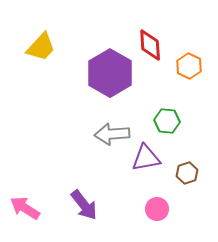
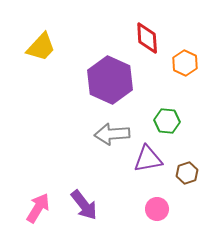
red diamond: moved 3 px left, 7 px up
orange hexagon: moved 4 px left, 3 px up
purple hexagon: moved 7 px down; rotated 6 degrees counterclockwise
purple triangle: moved 2 px right, 1 px down
pink arrow: moved 13 px right; rotated 88 degrees clockwise
